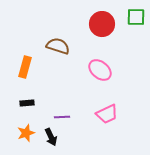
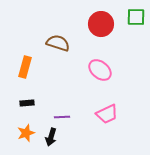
red circle: moved 1 px left
brown semicircle: moved 3 px up
black arrow: rotated 42 degrees clockwise
